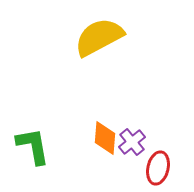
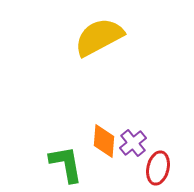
orange diamond: moved 1 px left, 3 px down
purple cross: moved 1 px right, 1 px down
green L-shape: moved 33 px right, 18 px down
